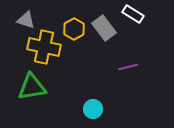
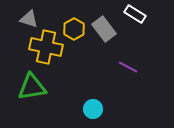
white rectangle: moved 2 px right
gray triangle: moved 3 px right, 1 px up
gray rectangle: moved 1 px down
yellow cross: moved 2 px right
purple line: rotated 42 degrees clockwise
